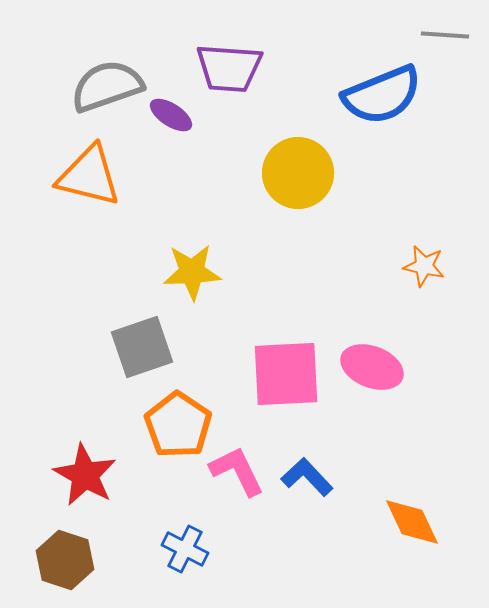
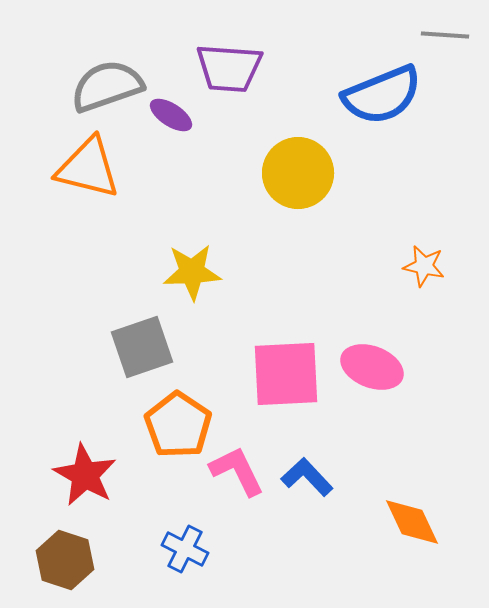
orange triangle: moved 1 px left, 8 px up
